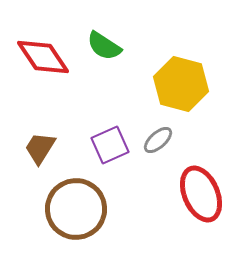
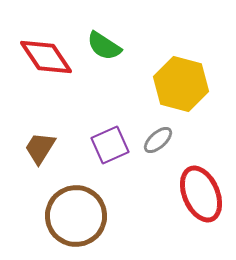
red diamond: moved 3 px right
brown circle: moved 7 px down
